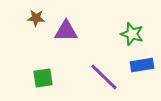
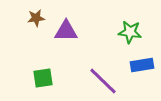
brown star: rotated 12 degrees counterclockwise
green star: moved 2 px left, 2 px up; rotated 10 degrees counterclockwise
purple line: moved 1 px left, 4 px down
